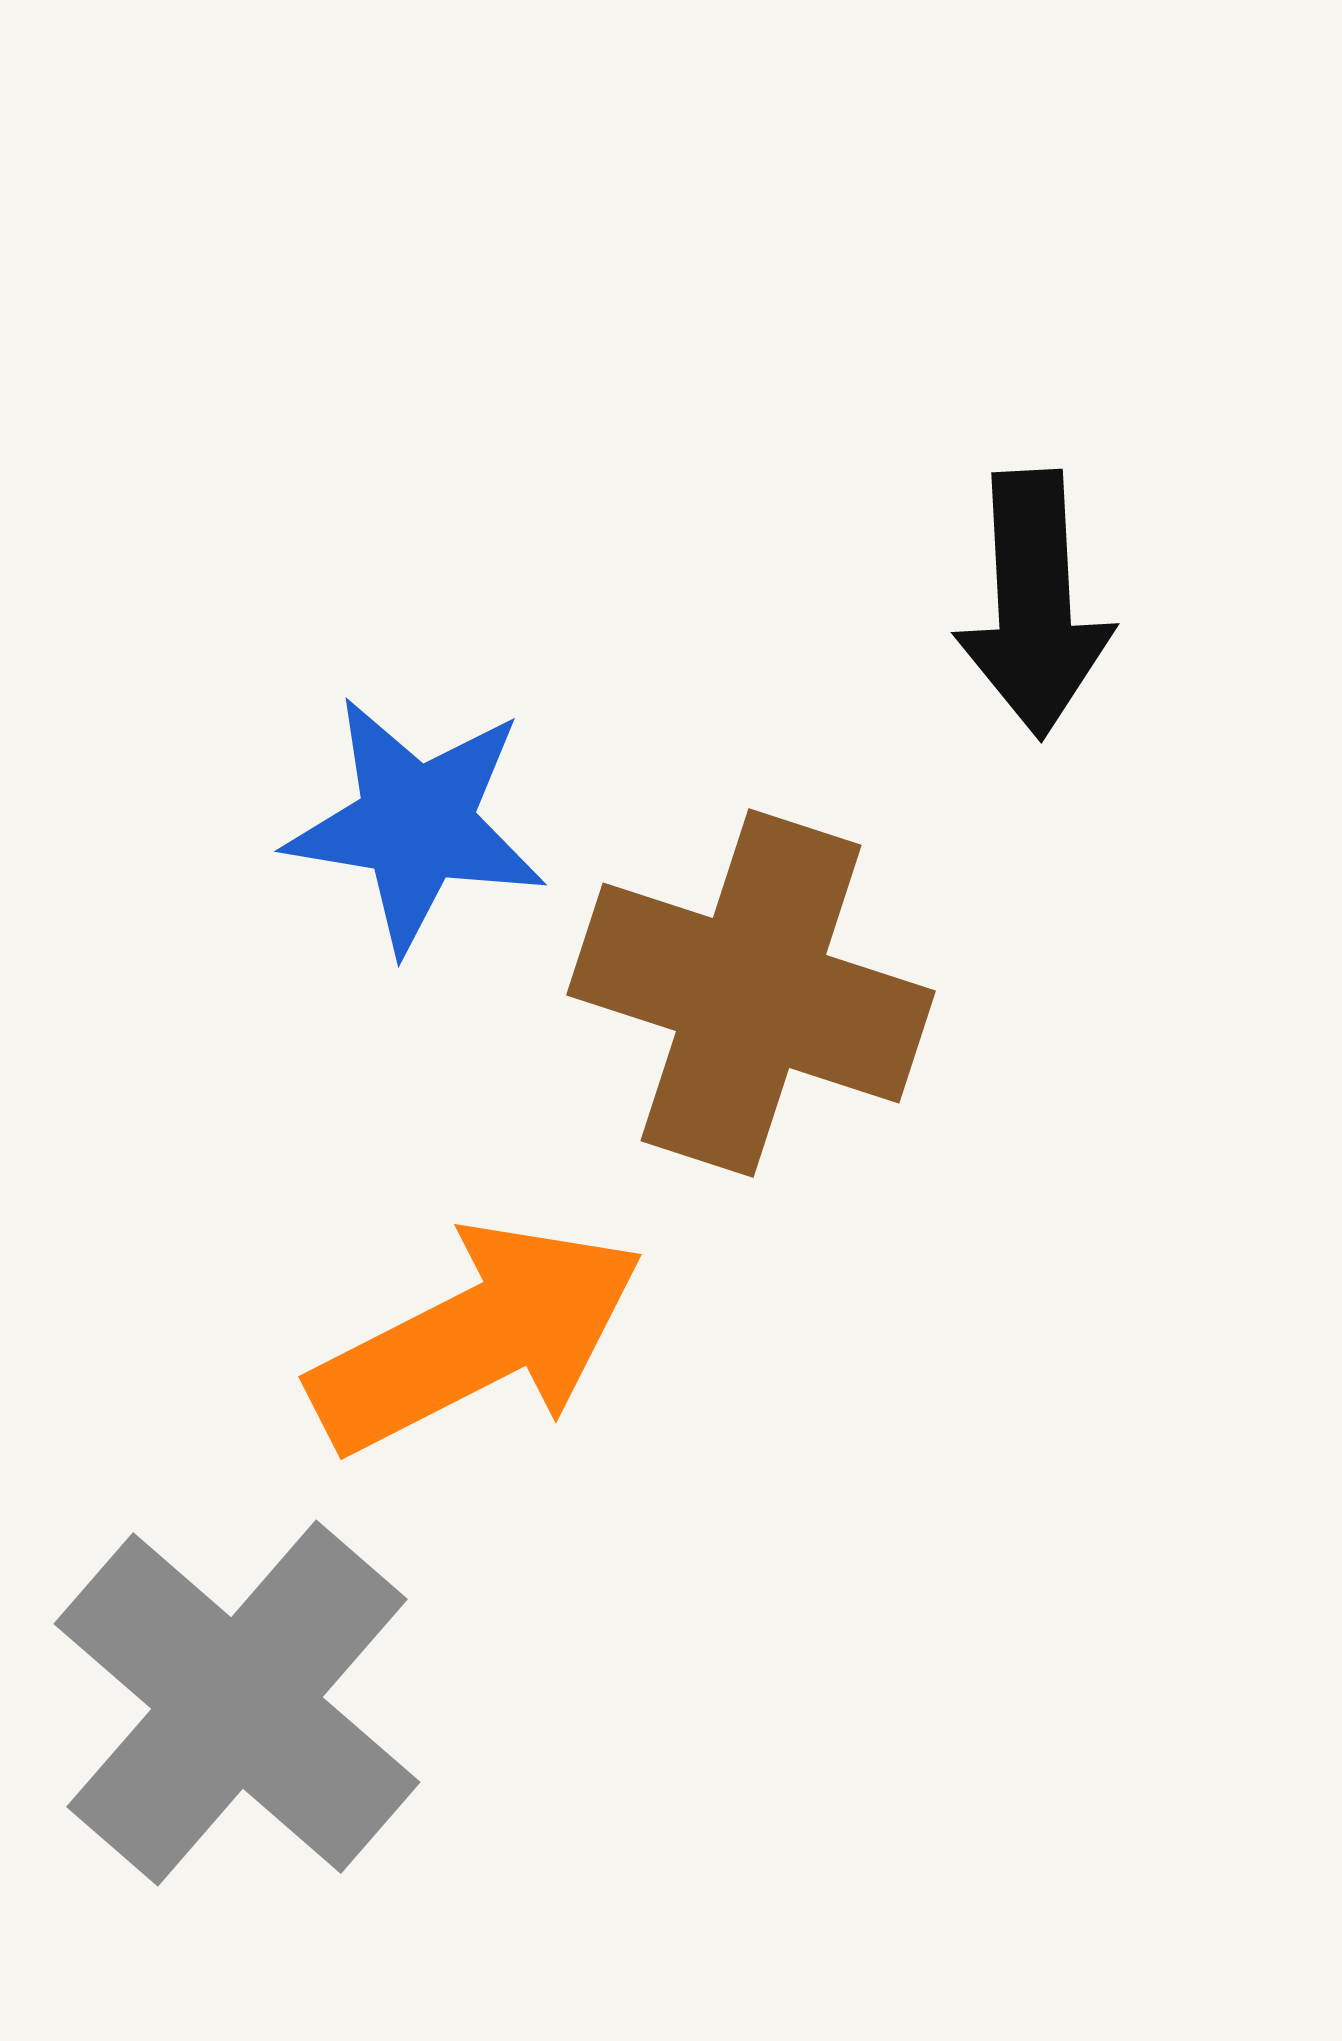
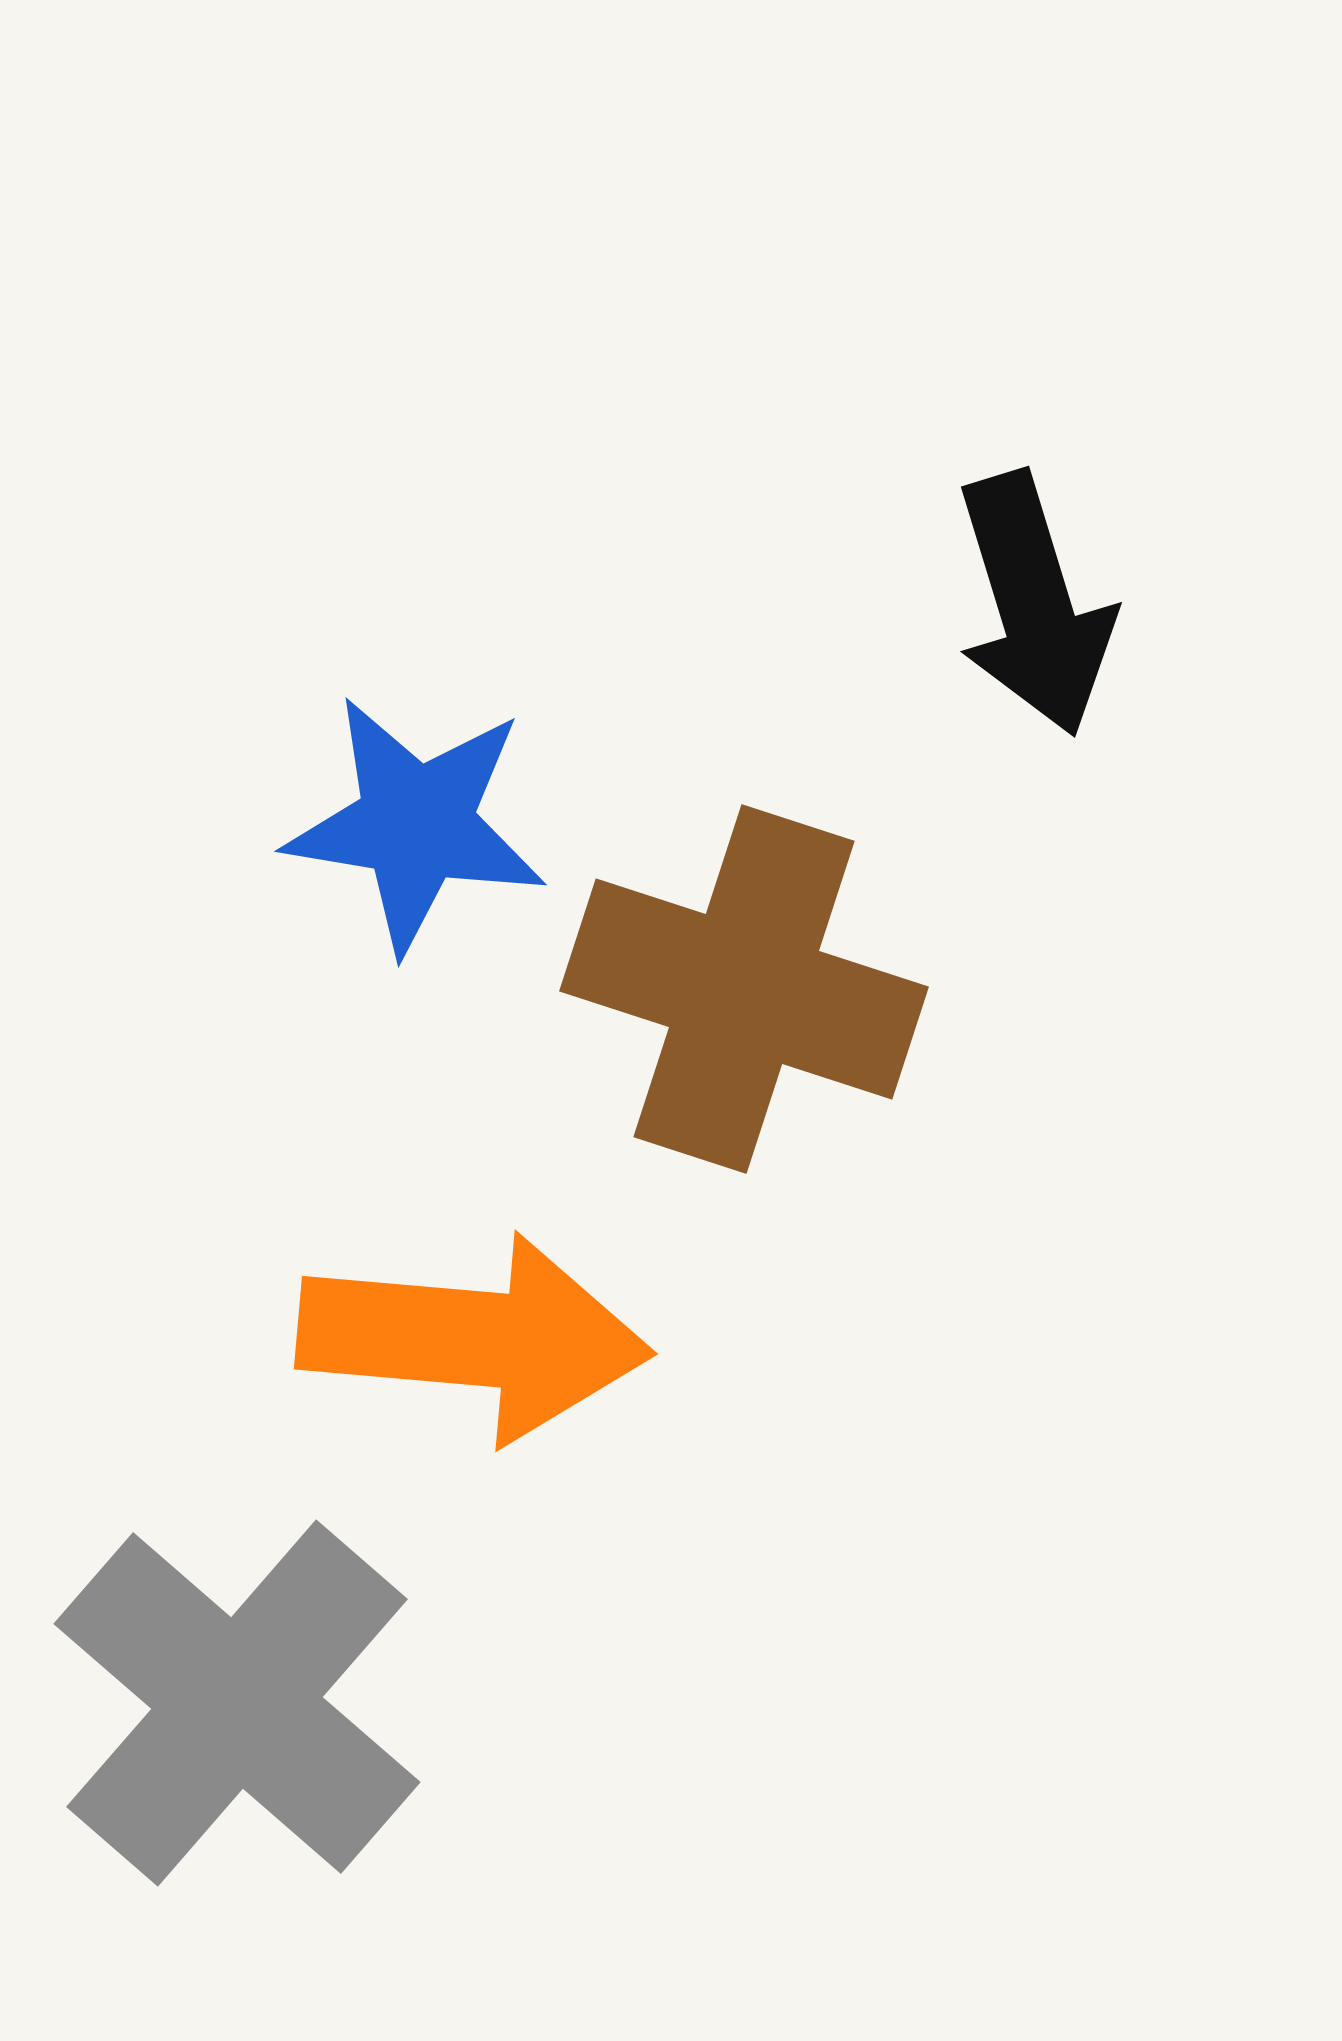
black arrow: rotated 14 degrees counterclockwise
brown cross: moved 7 px left, 4 px up
orange arrow: moved 3 px left; rotated 32 degrees clockwise
